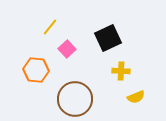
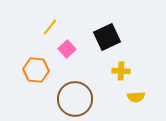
black square: moved 1 px left, 1 px up
yellow semicircle: rotated 18 degrees clockwise
